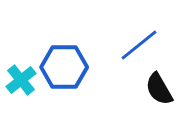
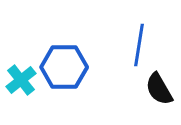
blue line: rotated 42 degrees counterclockwise
